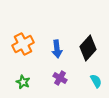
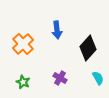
orange cross: rotated 15 degrees counterclockwise
blue arrow: moved 19 px up
cyan semicircle: moved 2 px right, 3 px up
